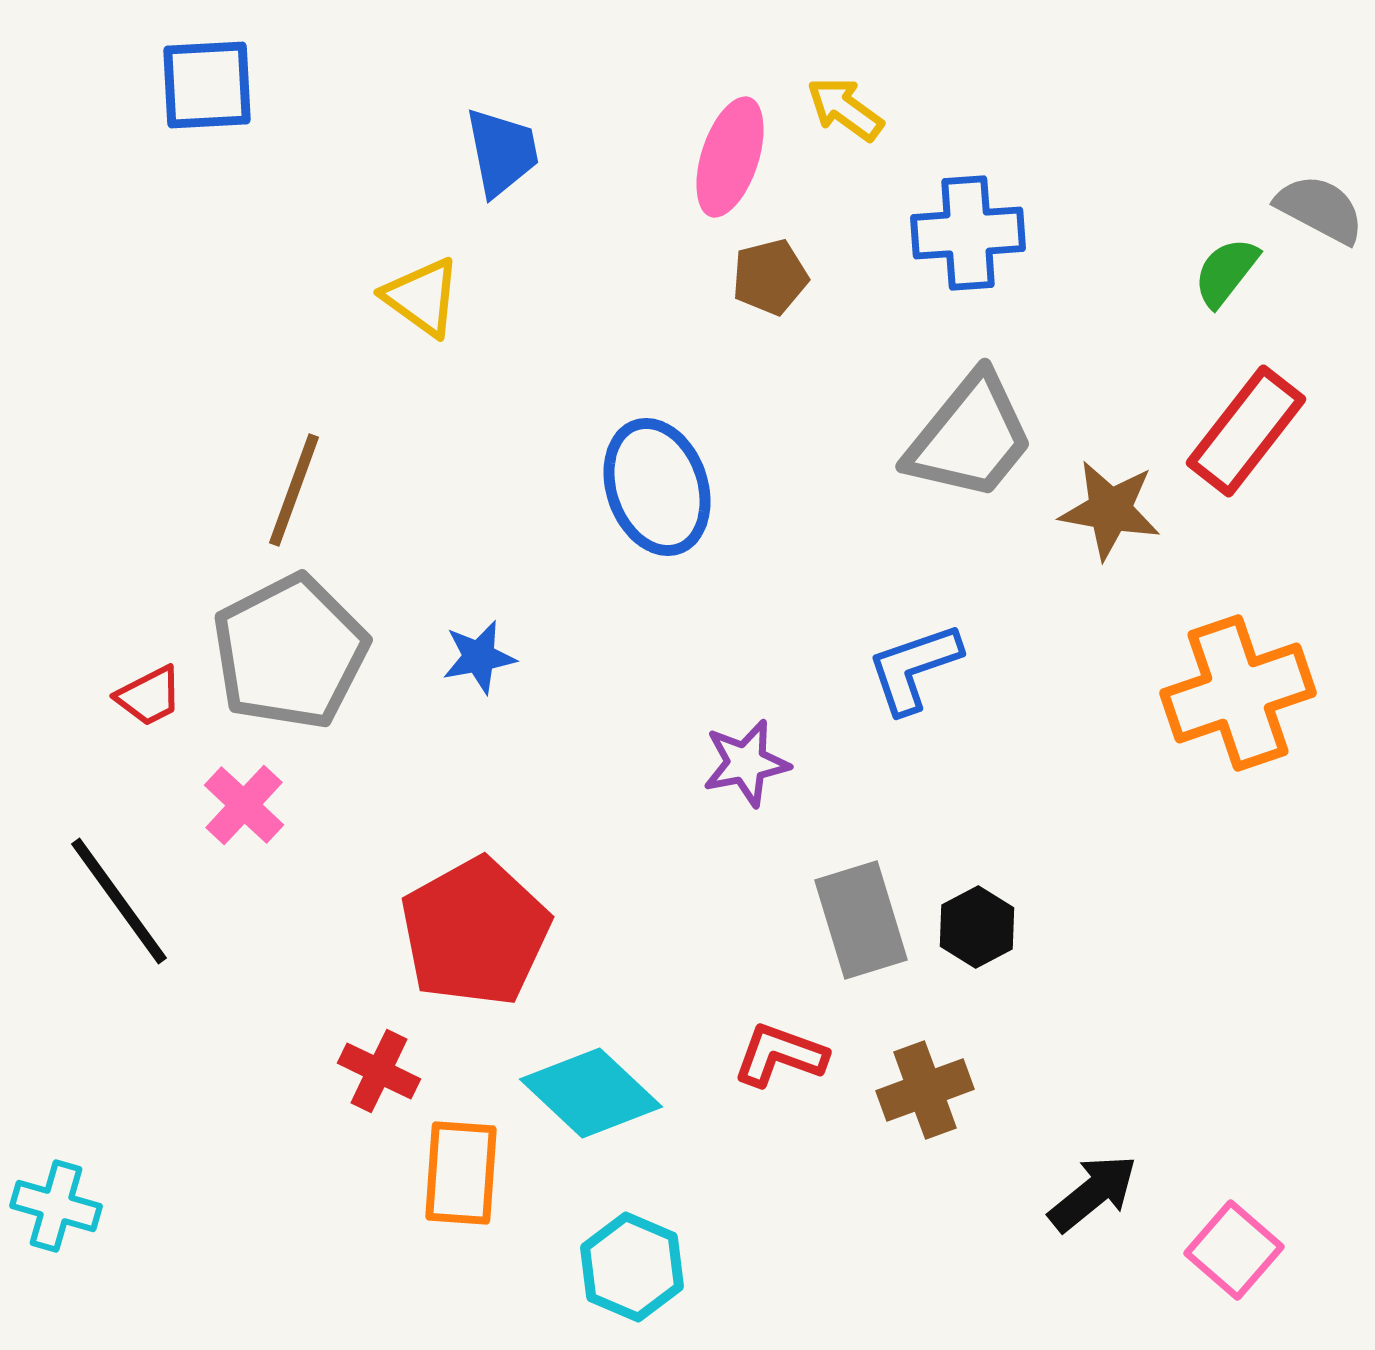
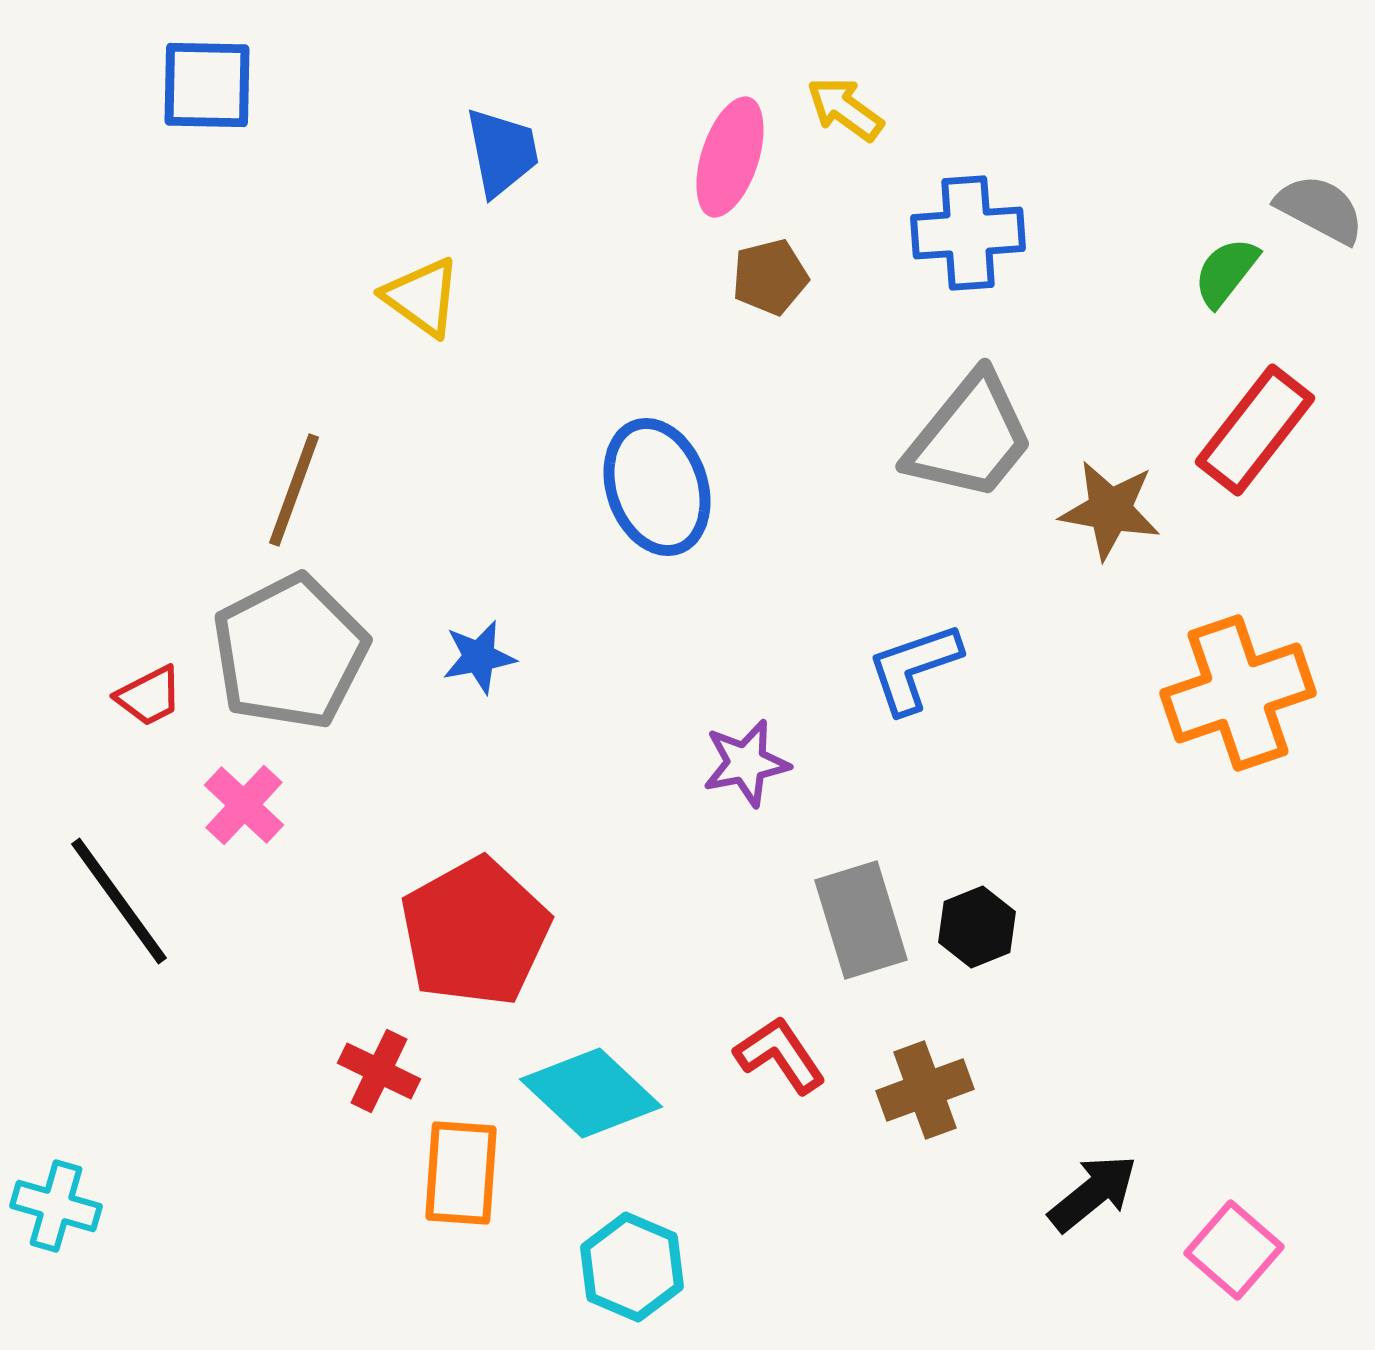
blue square: rotated 4 degrees clockwise
red rectangle: moved 9 px right, 1 px up
black hexagon: rotated 6 degrees clockwise
red L-shape: rotated 36 degrees clockwise
